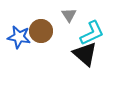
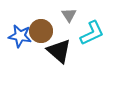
blue star: moved 1 px right, 1 px up
black triangle: moved 26 px left, 3 px up
